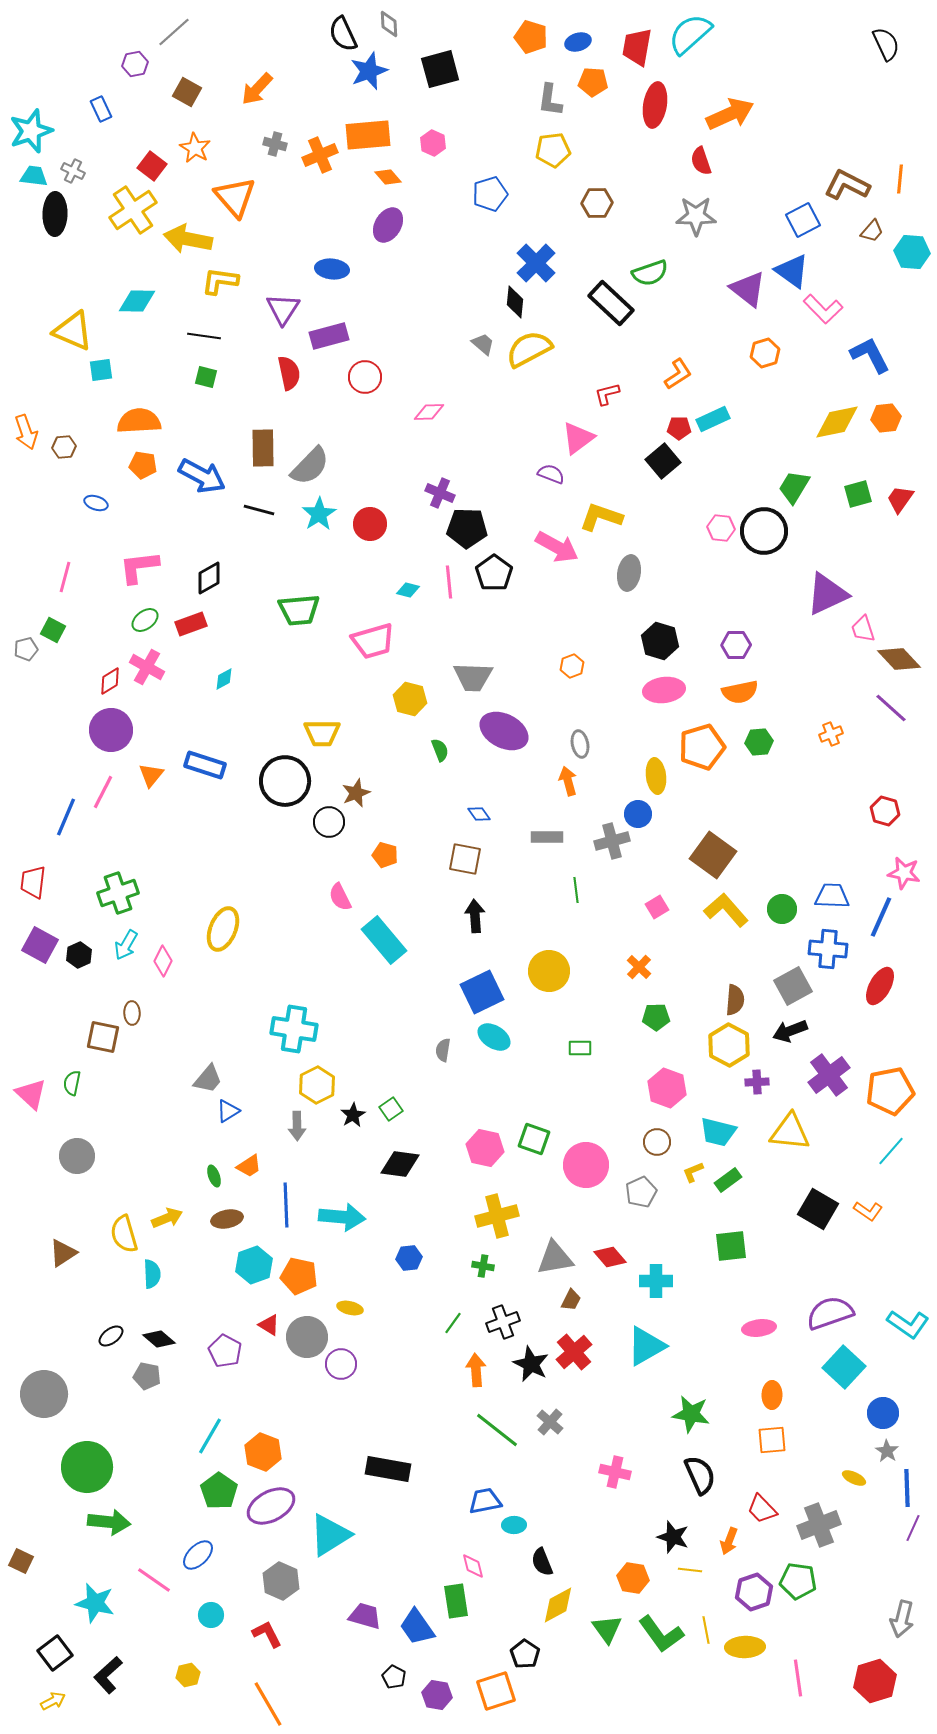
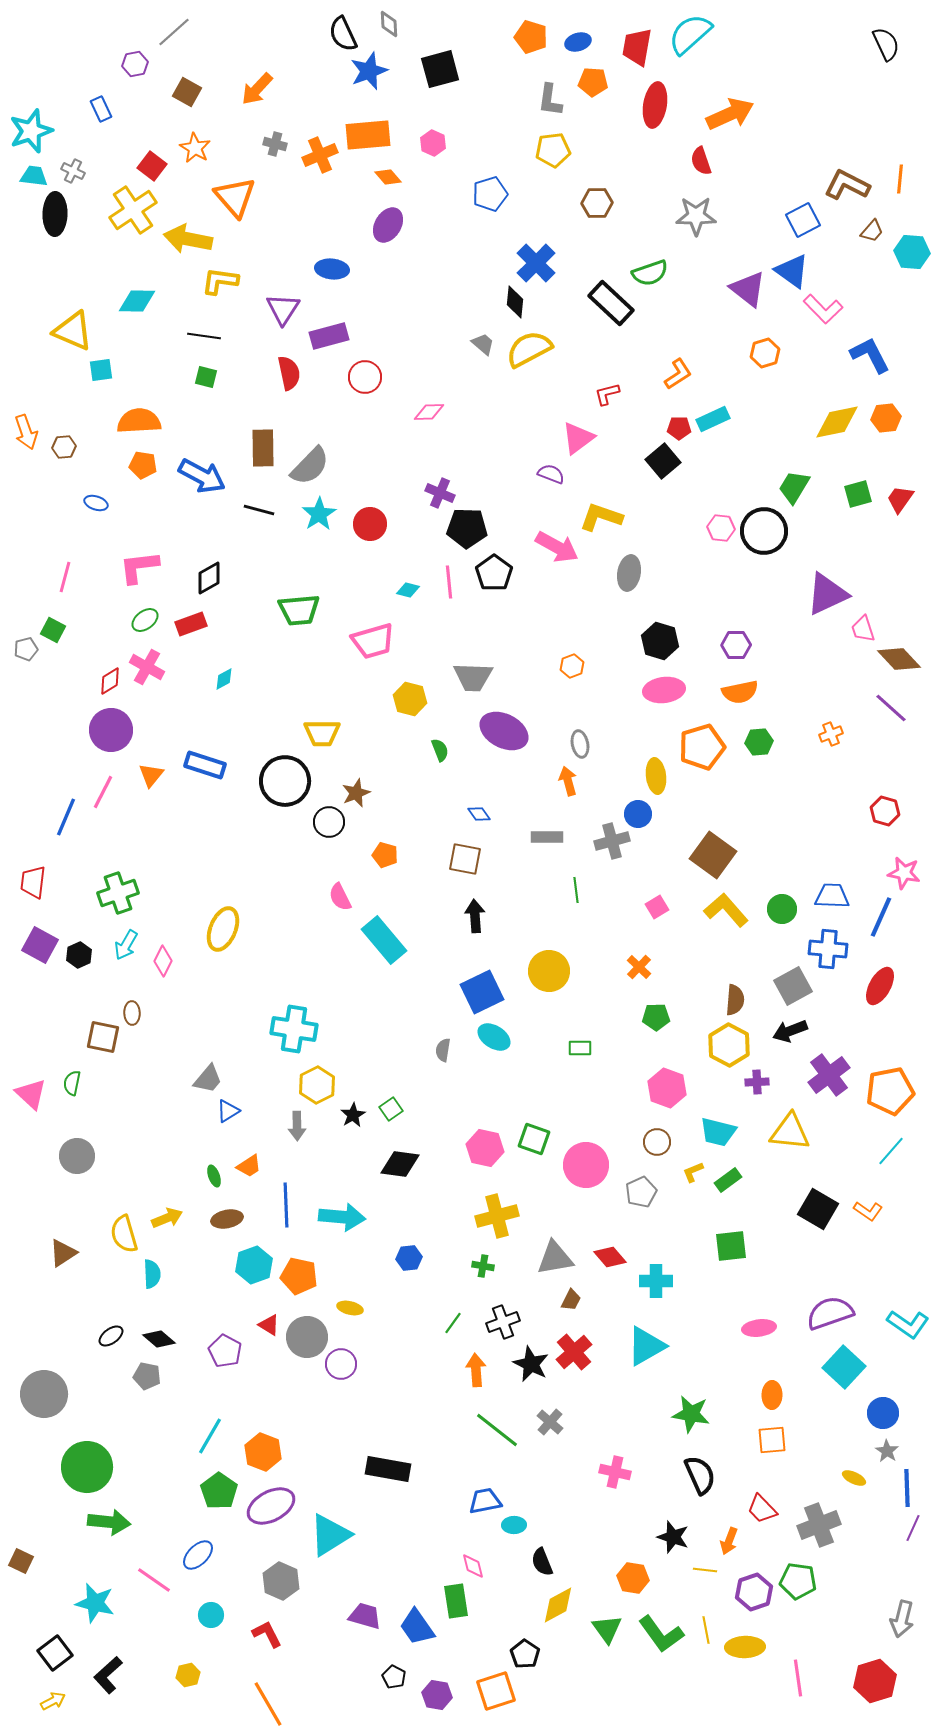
yellow line at (690, 1570): moved 15 px right
